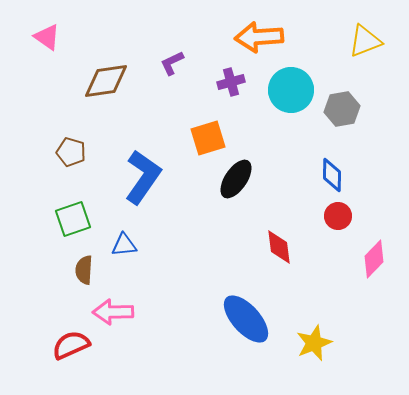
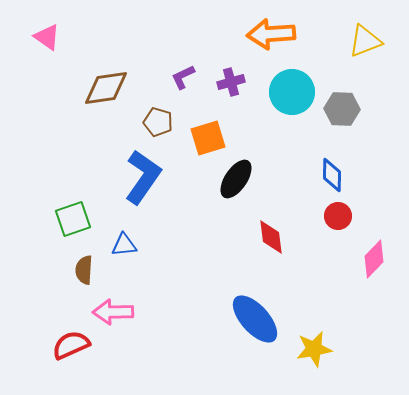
orange arrow: moved 12 px right, 3 px up
purple L-shape: moved 11 px right, 14 px down
brown diamond: moved 7 px down
cyan circle: moved 1 px right, 2 px down
gray hexagon: rotated 12 degrees clockwise
brown pentagon: moved 87 px right, 30 px up
red diamond: moved 8 px left, 10 px up
blue ellipse: moved 9 px right
yellow star: moved 6 px down; rotated 12 degrees clockwise
